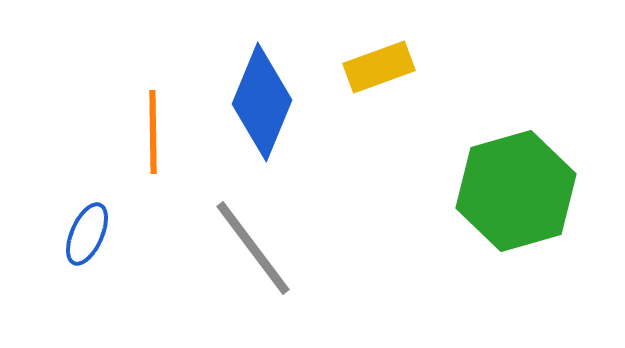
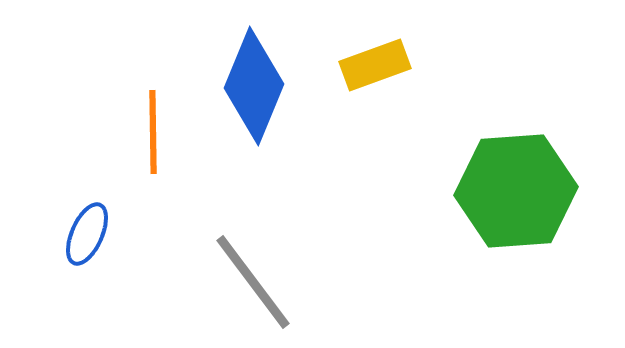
yellow rectangle: moved 4 px left, 2 px up
blue diamond: moved 8 px left, 16 px up
green hexagon: rotated 12 degrees clockwise
gray line: moved 34 px down
